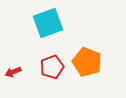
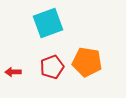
orange pentagon: rotated 12 degrees counterclockwise
red arrow: rotated 21 degrees clockwise
